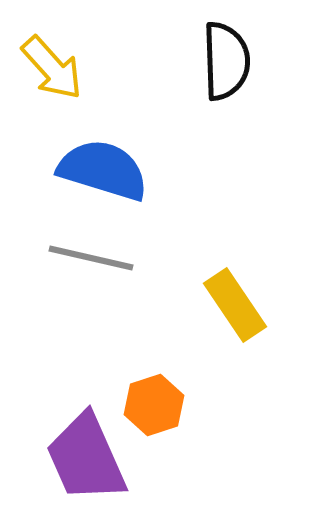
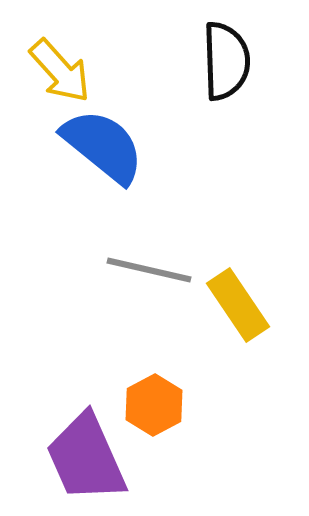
yellow arrow: moved 8 px right, 3 px down
blue semicircle: moved 24 px up; rotated 22 degrees clockwise
gray line: moved 58 px right, 12 px down
yellow rectangle: moved 3 px right
orange hexagon: rotated 10 degrees counterclockwise
